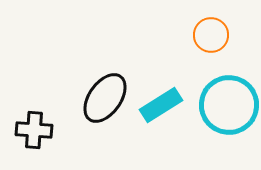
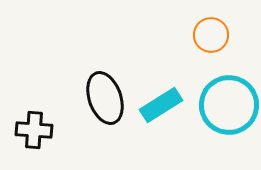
black ellipse: rotated 54 degrees counterclockwise
